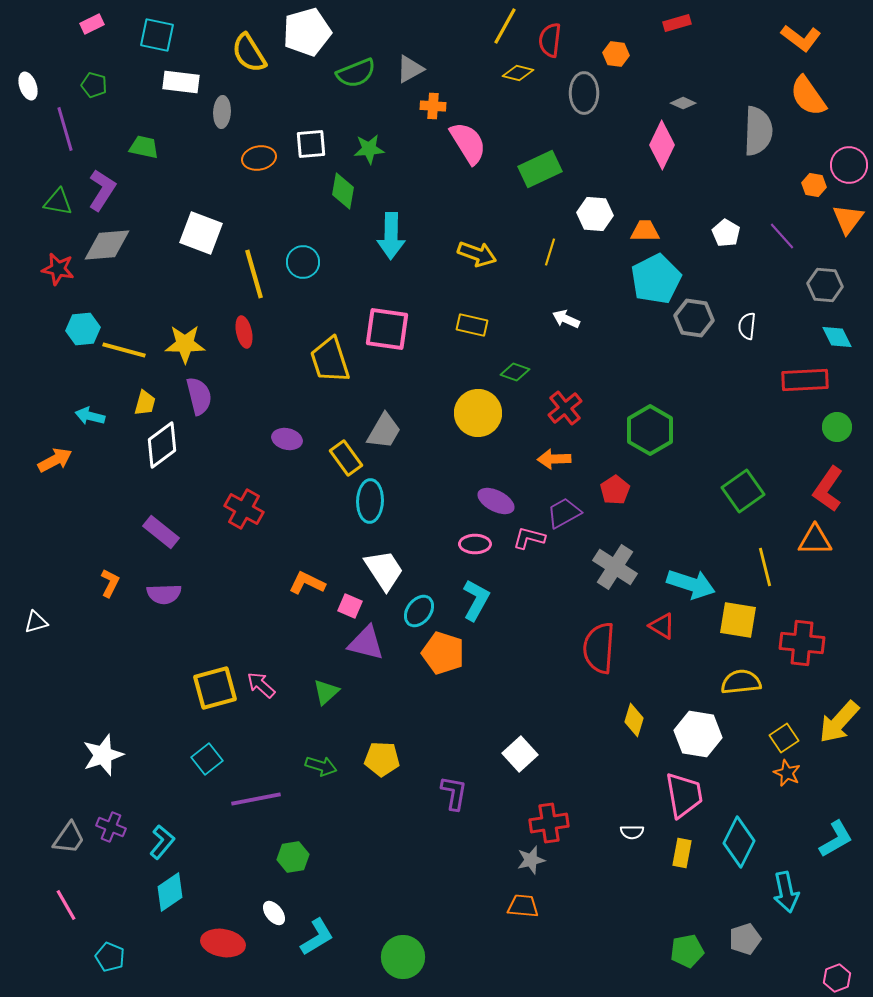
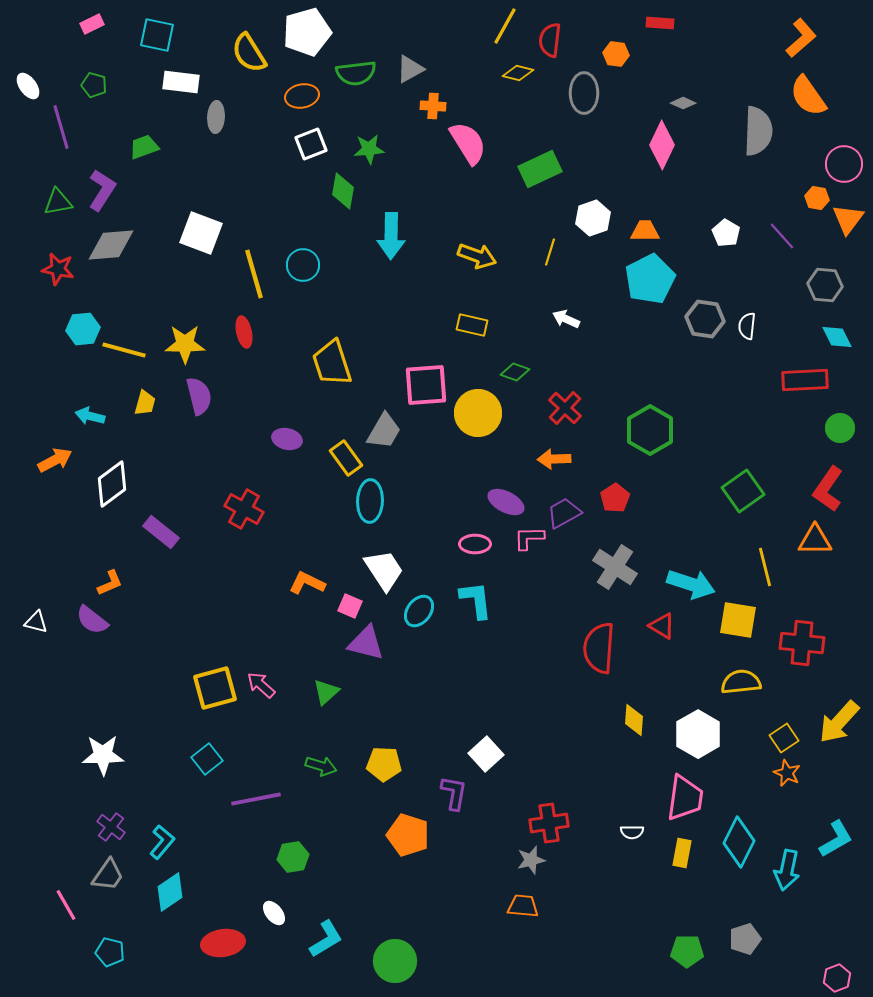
red rectangle at (677, 23): moved 17 px left; rotated 20 degrees clockwise
orange L-shape at (801, 38): rotated 78 degrees counterclockwise
green semicircle at (356, 73): rotated 15 degrees clockwise
white ellipse at (28, 86): rotated 16 degrees counterclockwise
gray ellipse at (222, 112): moved 6 px left, 5 px down
purple line at (65, 129): moved 4 px left, 2 px up
white square at (311, 144): rotated 16 degrees counterclockwise
green trapezoid at (144, 147): rotated 32 degrees counterclockwise
orange ellipse at (259, 158): moved 43 px right, 62 px up
pink circle at (849, 165): moved 5 px left, 1 px up
orange hexagon at (814, 185): moved 3 px right, 13 px down
green triangle at (58, 202): rotated 20 degrees counterclockwise
white hexagon at (595, 214): moved 2 px left, 4 px down; rotated 24 degrees counterclockwise
gray diamond at (107, 245): moved 4 px right
yellow arrow at (477, 254): moved 2 px down
cyan circle at (303, 262): moved 3 px down
cyan pentagon at (656, 279): moved 6 px left
gray hexagon at (694, 318): moved 11 px right, 1 px down
pink square at (387, 329): moved 39 px right, 56 px down; rotated 12 degrees counterclockwise
yellow trapezoid at (330, 360): moved 2 px right, 3 px down
red cross at (565, 408): rotated 8 degrees counterclockwise
green circle at (837, 427): moved 3 px right, 1 px down
white diamond at (162, 445): moved 50 px left, 39 px down
red pentagon at (615, 490): moved 8 px down
purple ellipse at (496, 501): moved 10 px right, 1 px down
pink L-shape at (529, 538): rotated 16 degrees counterclockwise
orange L-shape at (110, 583): rotated 40 degrees clockwise
purple semicircle at (164, 594): moved 72 px left, 26 px down; rotated 40 degrees clockwise
cyan L-shape at (476, 600): rotated 36 degrees counterclockwise
white triangle at (36, 622): rotated 30 degrees clockwise
orange pentagon at (443, 653): moved 35 px left, 182 px down
yellow diamond at (634, 720): rotated 12 degrees counterclockwise
white hexagon at (698, 734): rotated 21 degrees clockwise
white square at (520, 754): moved 34 px left
white star at (103, 755): rotated 18 degrees clockwise
yellow pentagon at (382, 759): moved 2 px right, 5 px down
pink trapezoid at (684, 795): moved 1 px right, 3 px down; rotated 18 degrees clockwise
purple cross at (111, 827): rotated 16 degrees clockwise
gray trapezoid at (69, 838): moved 39 px right, 37 px down
cyan arrow at (786, 892): moved 1 px right, 22 px up; rotated 24 degrees clockwise
cyan L-shape at (317, 937): moved 9 px right, 2 px down
red ellipse at (223, 943): rotated 18 degrees counterclockwise
green pentagon at (687, 951): rotated 12 degrees clockwise
cyan pentagon at (110, 957): moved 5 px up; rotated 8 degrees counterclockwise
green circle at (403, 957): moved 8 px left, 4 px down
